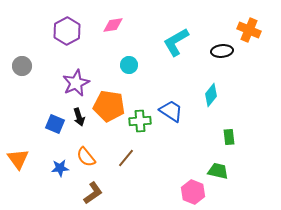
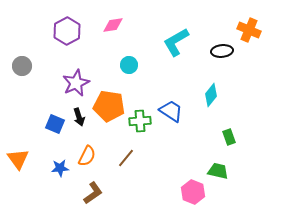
green rectangle: rotated 14 degrees counterclockwise
orange semicircle: moved 1 px right, 1 px up; rotated 115 degrees counterclockwise
